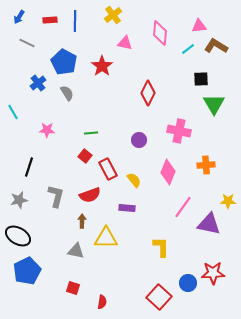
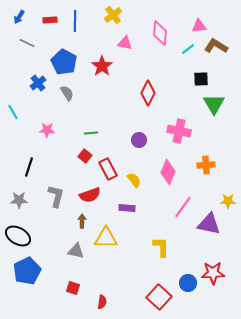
gray star at (19, 200): rotated 12 degrees clockwise
